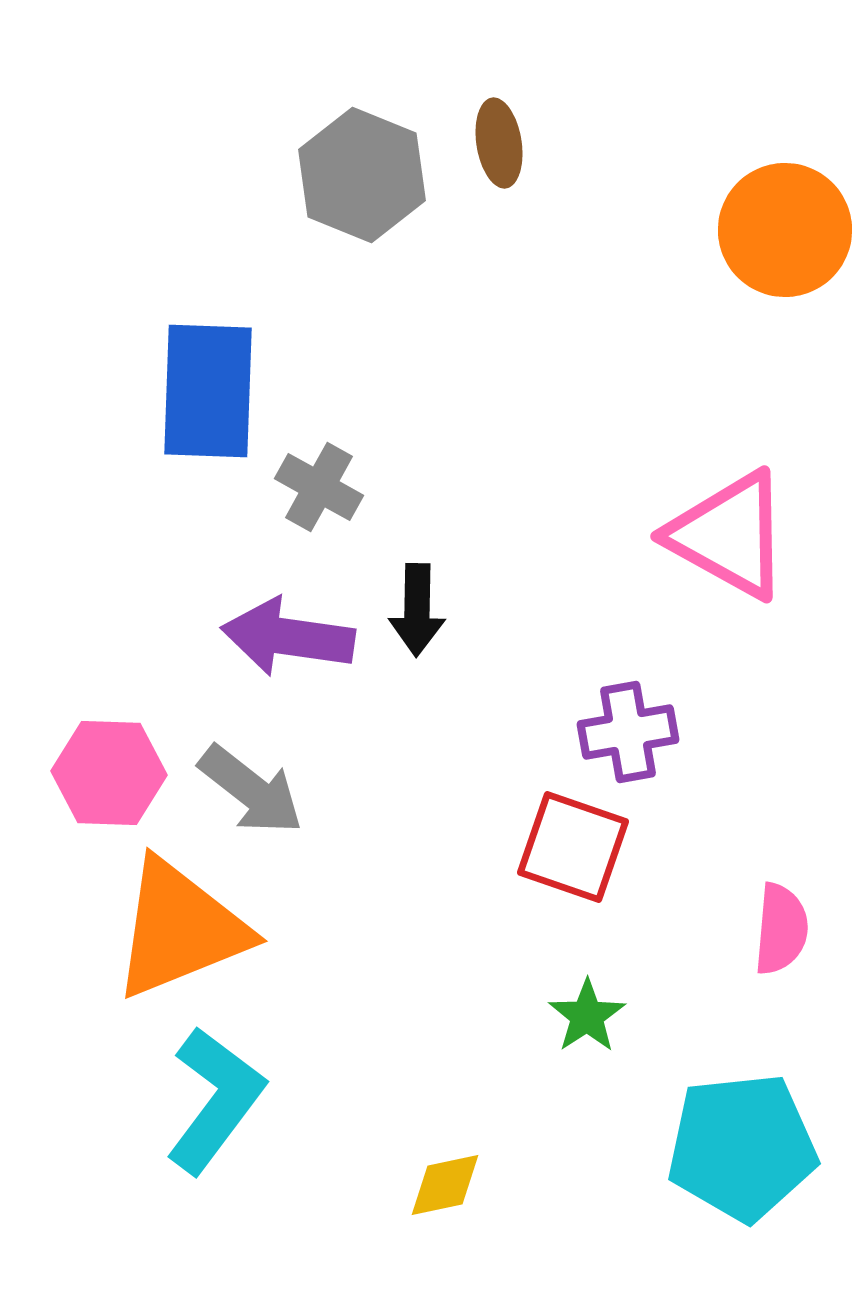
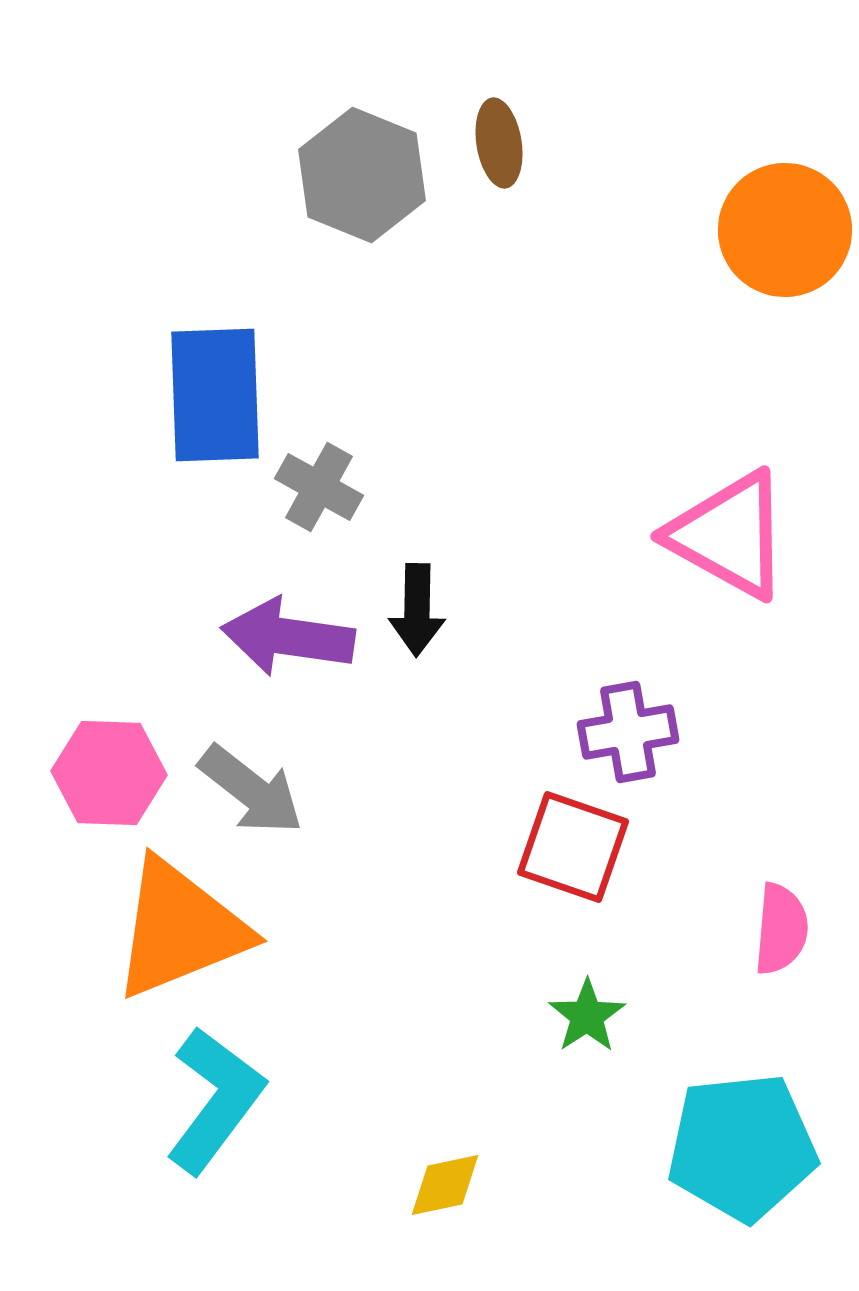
blue rectangle: moved 7 px right, 4 px down; rotated 4 degrees counterclockwise
